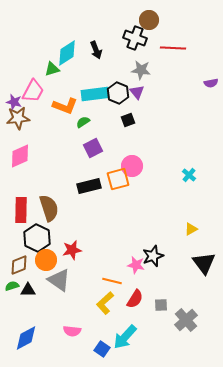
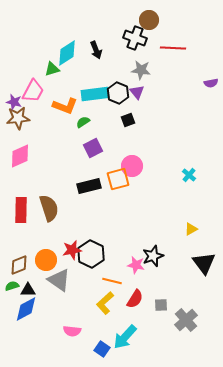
black hexagon at (37, 238): moved 54 px right, 16 px down
blue diamond at (26, 338): moved 29 px up
